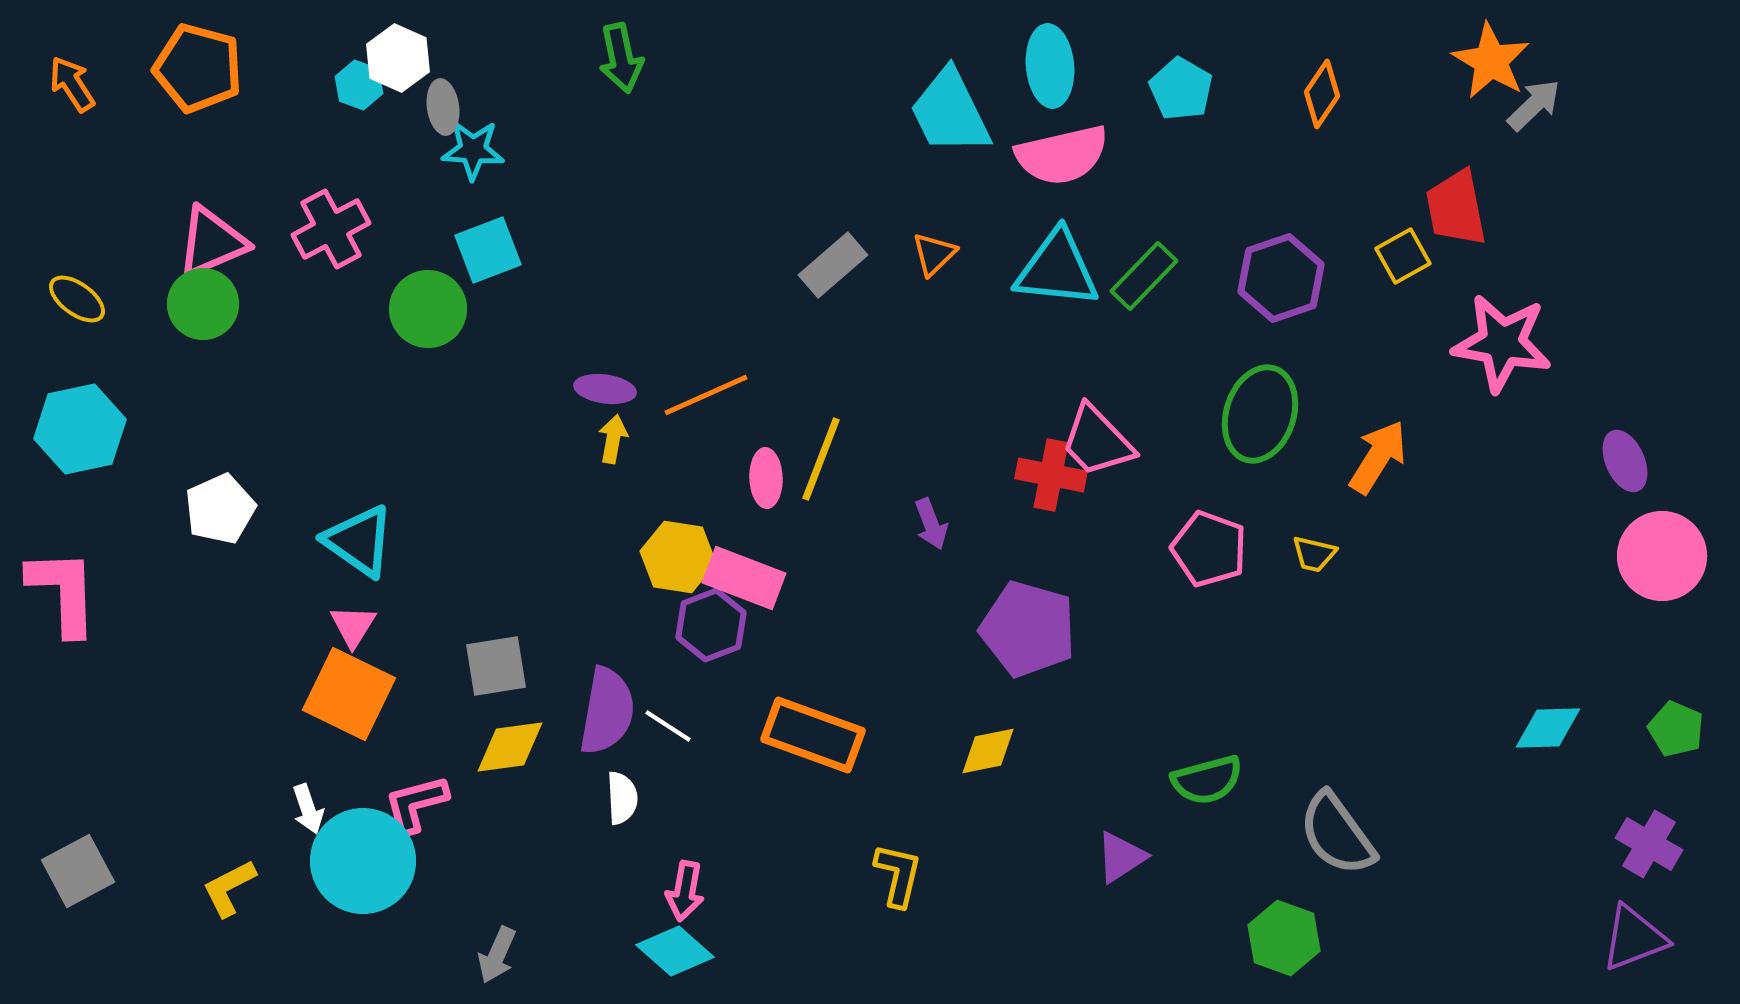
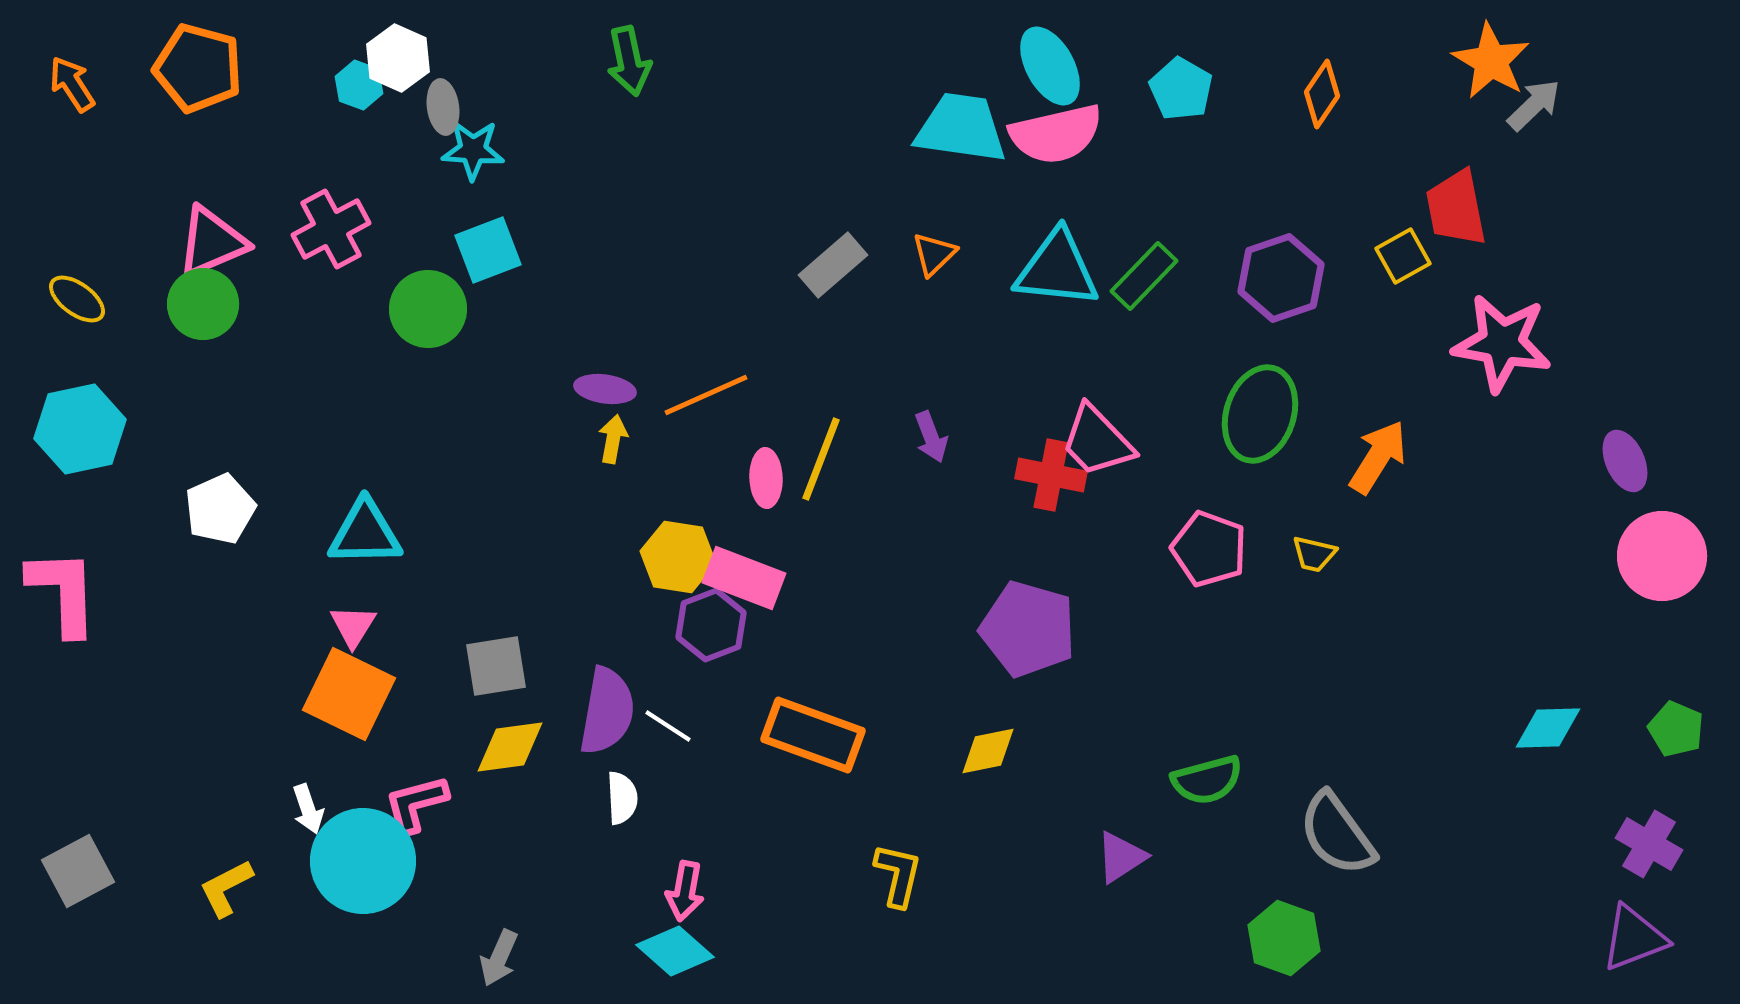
green arrow at (621, 58): moved 8 px right, 3 px down
cyan ellipse at (1050, 66): rotated 24 degrees counterclockwise
cyan trapezoid at (950, 112): moved 11 px right, 16 px down; rotated 124 degrees clockwise
pink semicircle at (1062, 155): moved 6 px left, 21 px up
purple arrow at (931, 524): moved 87 px up
cyan triangle at (359, 541): moved 6 px right, 8 px up; rotated 36 degrees counterclockwise
yellow L-shape at (229, 888): moved 3 px left
gray arrow at (497, 955): moved 2 px right, 3 px down
